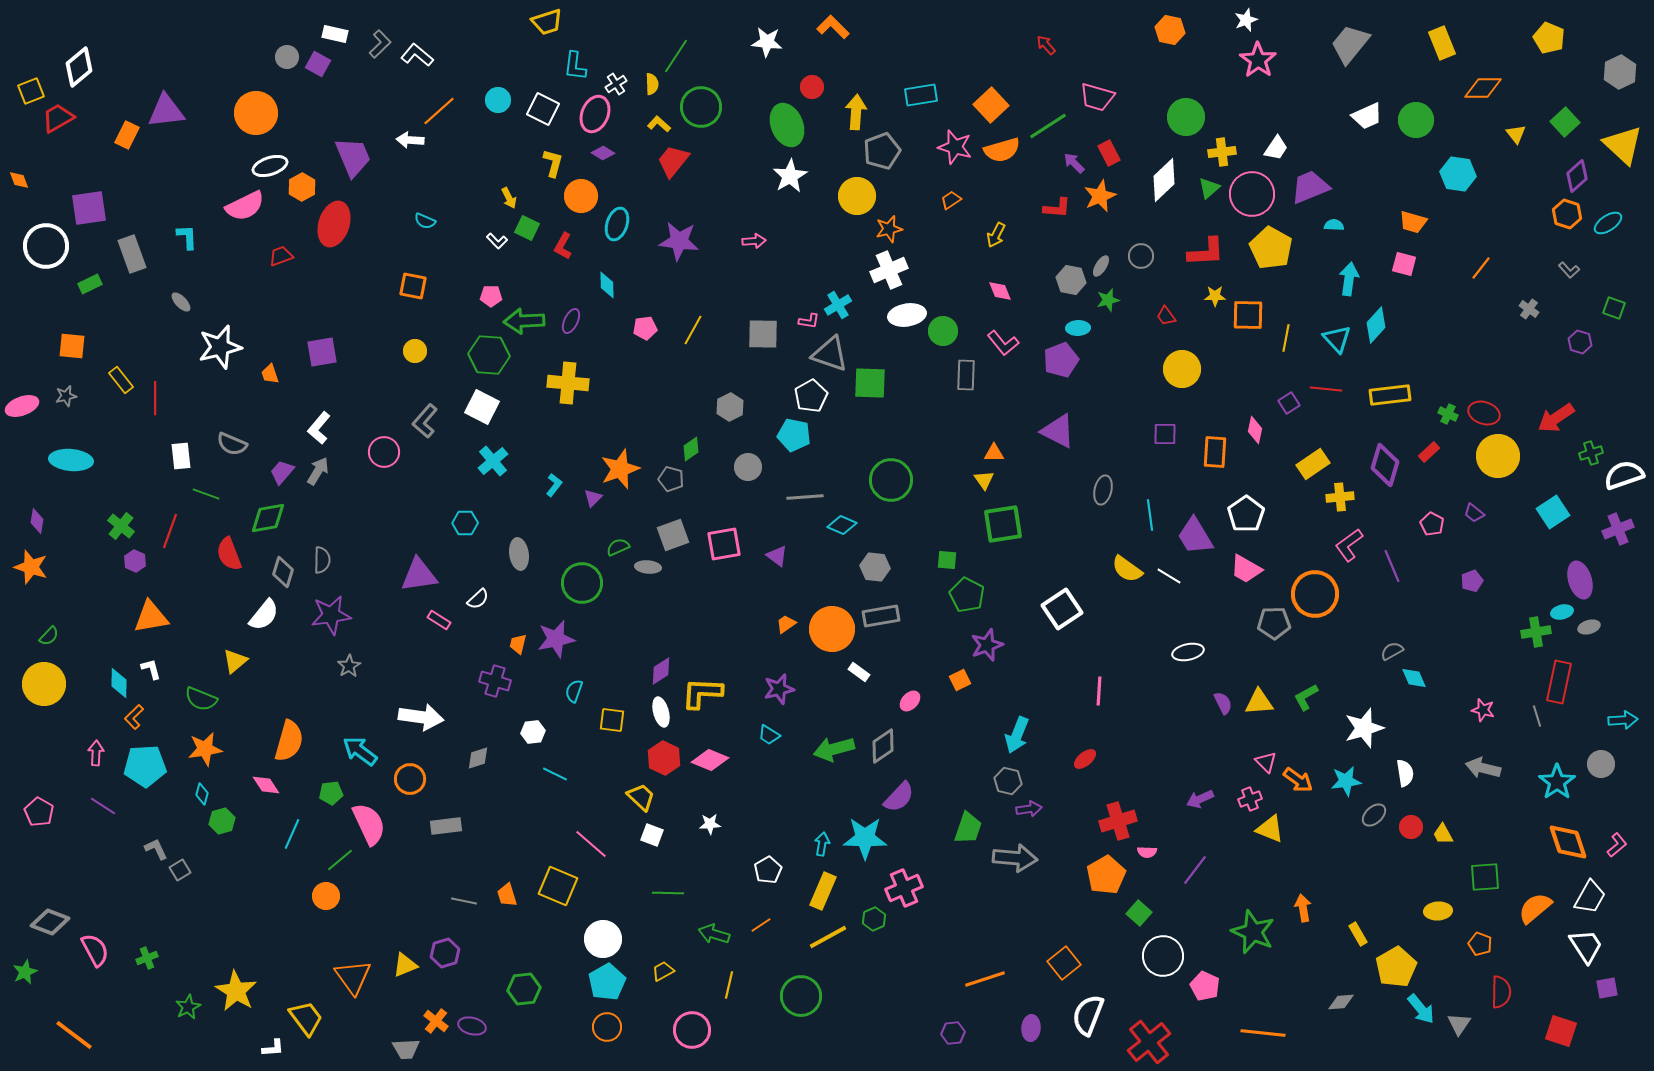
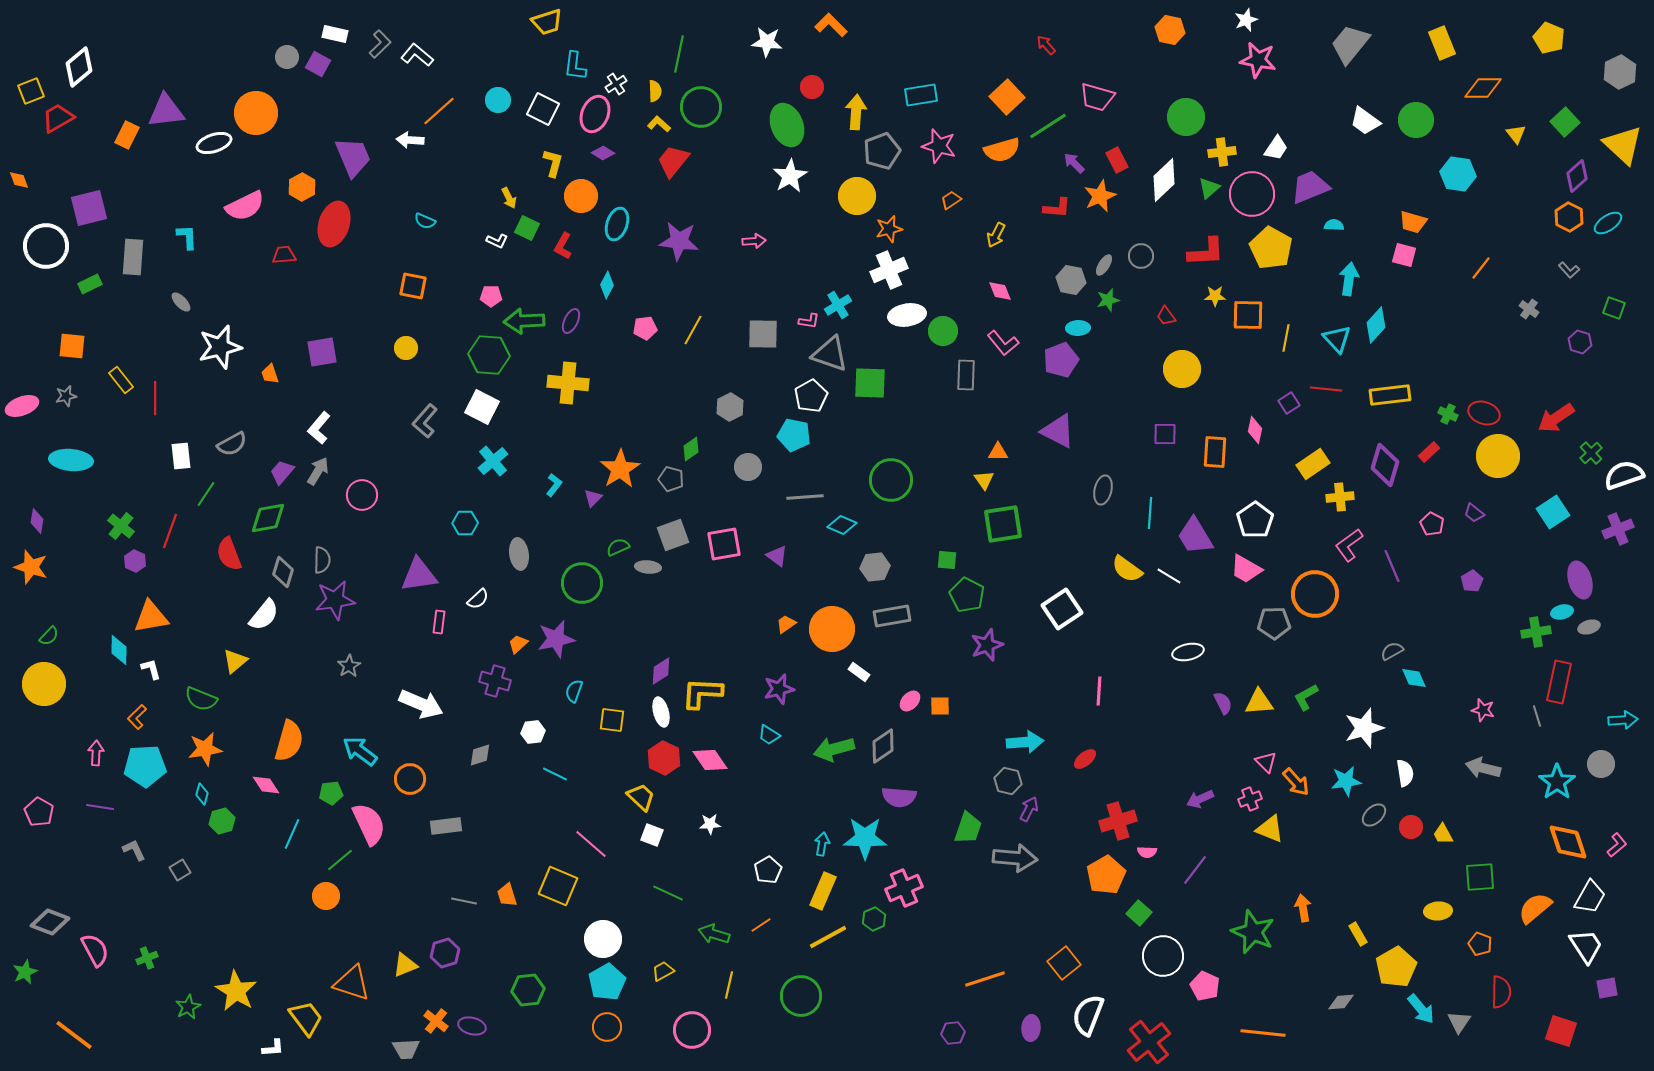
orange L-shape at (833, 27): moved 2 px left, 2 px up
green line at (676, 56): moved 3 px right, 2 px up; rotated 21 degrees counterclockwise
pink star at (1258, 60): rotated 24 degrees counterclockwise
yellow semicircle at (652, 84): moved 3 px right, 7 px down
orange square at (991, 105): moved 16 px right, 8 px up
white trapezoid at (1367, 116): moved 2 px left, 5 px down; rotated 60 degrees clockwise
pink star at (955, 147): moved 16 px left, 1 px up
red rectangle at (1109, 153): moved 8 px right, 7 px down
white ellipse at (270, 166): moved 56 px left, 23 px up
purple square at (89, 208): rotated 6 degrees counterclockwise
orange hexagon at (1567, 214): moved 2 px right, 3 px down; rotated 8 degrees clockwise
white L-shape at (497, 241): rotated 20 degrees counterclockwise
gray rectangle at (132, 254): moved 1 px right, 3 px down; rotated 24 degrees clockwise
red trapezoid at (281, 256): moved 3 px right, 1 px up; rotated 15 degrees clockwise
pink square at (1404, 264): moved 9 px up
gray ellipse at (1101, 266): moved 3 px right, 1 px up
cyan diamond at (607, 285): rotated 28 degrees clockwise
yellow circle at (415, 351): moved 9 px left, 3 px up
gray semicircle at (232, 444): rotated 52 degrees counterclockwise
pink circle at (384, 452): moved 22 px left, 43 px down
orange triangle at (994, 453): moved 4 px right, 1 px up
green cross at (1591, 453): rotated 25 degrees counterclockwise
orange star at (620, 469): rotated 12 degrees counterclockwise
green line at (206, 494): rotated 76 degrees counterclockwise
white pentagon at (1246, 514): moved 9 px right, 6 px down
cyan line at (1150, 515): moved 2 px up; rotated 12 degrees clockwise
gray hexagon at (875, 567): rotated 12 degrees counterclockwise
purple pentagon at (1472, 581): rotated 10 degrees counterclockwise
purple star at (331, 615): moved 4 px right, 15 px up
gray rectangle at (881, 616): moved 11 px right
pink rectangle at (439, 620): moved 2 px down; rotated 65 degrees clockwise
orange trapezoid at (518, 644): rotated 35 degrees clockwise
orange square at (960, 680): moved 20 px left, 26 px down; rotated 25 degrees clockwise
cyan diamond at (119, 683): moved 33 px up
orange L-shape at (134, 717): moved 3 px right
white arrow at (421, 717): moved 13 px up; rotated 15 degrees clockwise
cyan arrow at (1017, 735): moved 8 px right, 7 px down; rotated 117 degrees counterclockwise
gray diamond at (478, 758): moved 2 px right, 3 px up
pink diamond at (710, 760): rotated 33 degrees clockwise
orange arrow at (1298, 780): moved 2 px left, 2 px down; rotated 12 degrees clockwise
purple semicircle at (899, 797): rotated 52 degrees clockwise
purple line at (103, 806): moved 3 px left, 1 px down; rotated 24 degrees counterclockwise
purple arrow at (1029, 809): rotated 55 degrees counterclockwise
gray L-shape at (156, 849): moved 22 px left, 1 px down
green square at (1485, 877): moved 5 px left
green line at (668, 893): rotated 24 degrees clockwise
orange triangle at (353, 977): moved 1 px left, 6 px down; rotated 36 degrees counterclockwise
green hexagon at (524, 989): moved 4 px right, 1 px down
gray triangle at (1459, 1024): moved 2 px up
